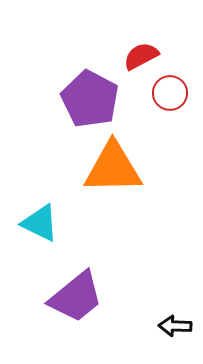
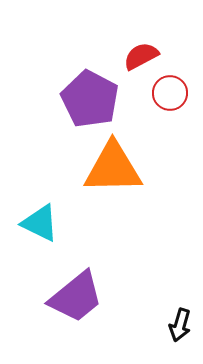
black arrow: moved 5 px right, 1 px up; rotated 76 degrees counterclockwise
